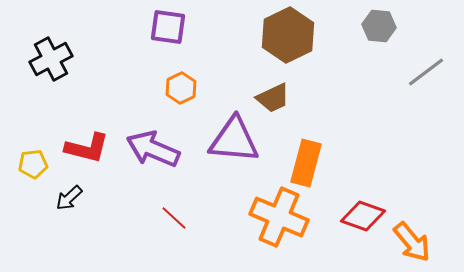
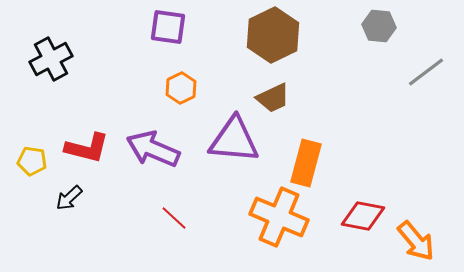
brown hexagon: moved 15 px left
yellow pentagon: moved 1 px left, 3 px up; rotated 16 degrees clockwise
red diamond: rotated 9 degrees counterclockwise
orange arrow: moved 4 px right, 1 px up
